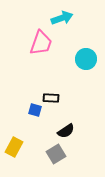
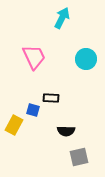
cyan arrow: rotated 45 degrees counterclockwise
pink trapezoid: moved 7 px left, 14 px down; rotated 44 degrees counterclockwise
blue square: moved 2 px left
black semicircle: rotated 36 degrees clockwise
yellow rectangle: moved 22 px up
gray square: moved 23 px right, 3 px down; rotated 18 degrees clockwise
